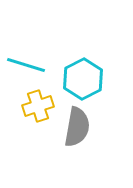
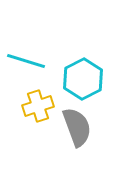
cyan line: moved 4 px up
gray semicircle: rotated 30 degrees counterclockwise
